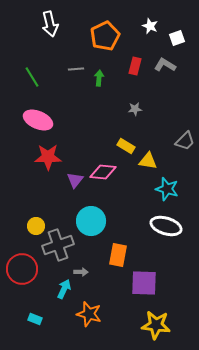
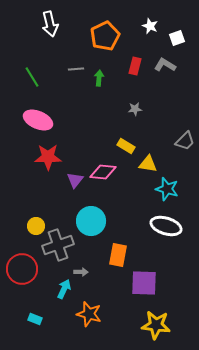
yellow triangle: moved 3 px down
